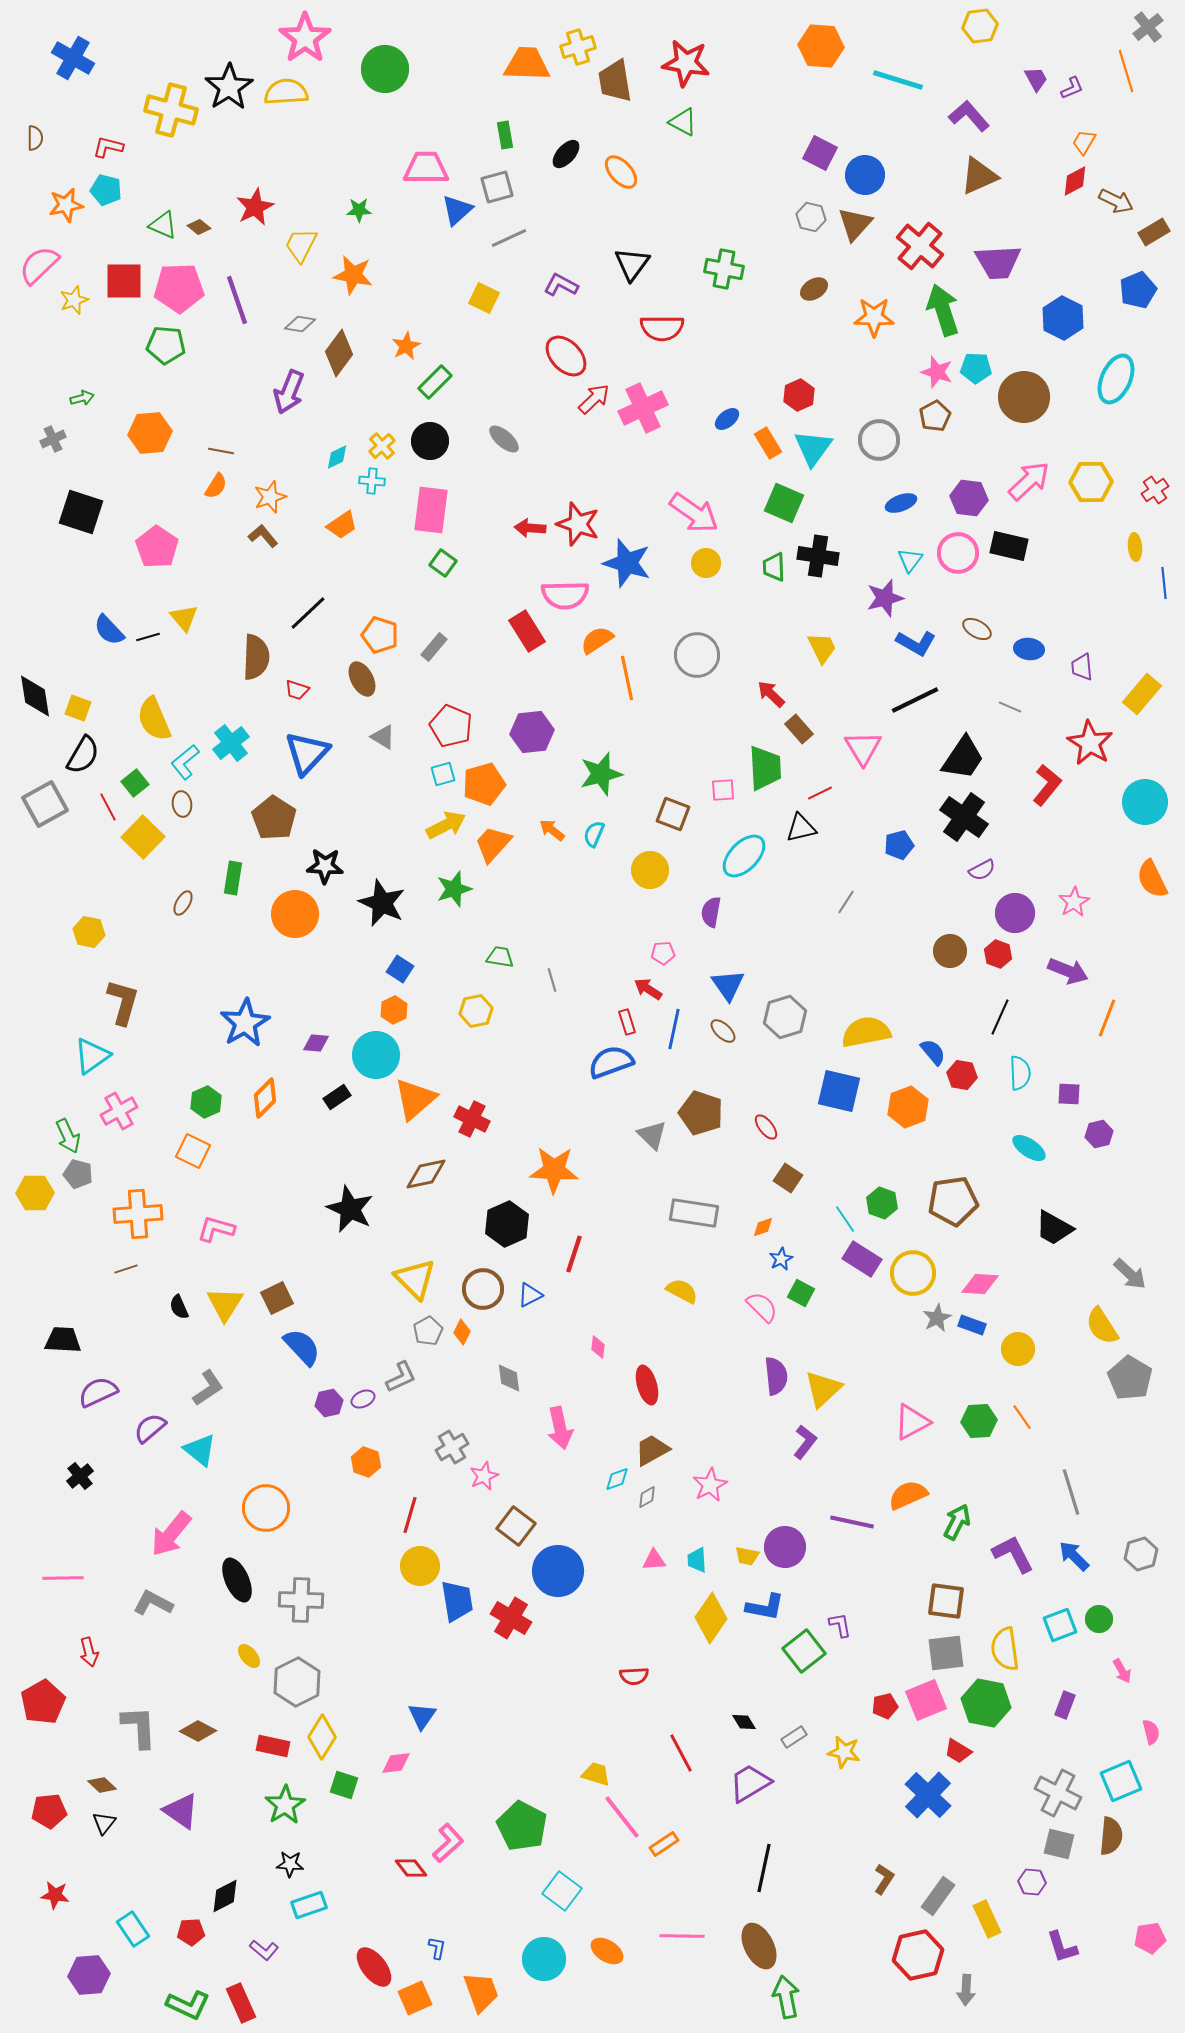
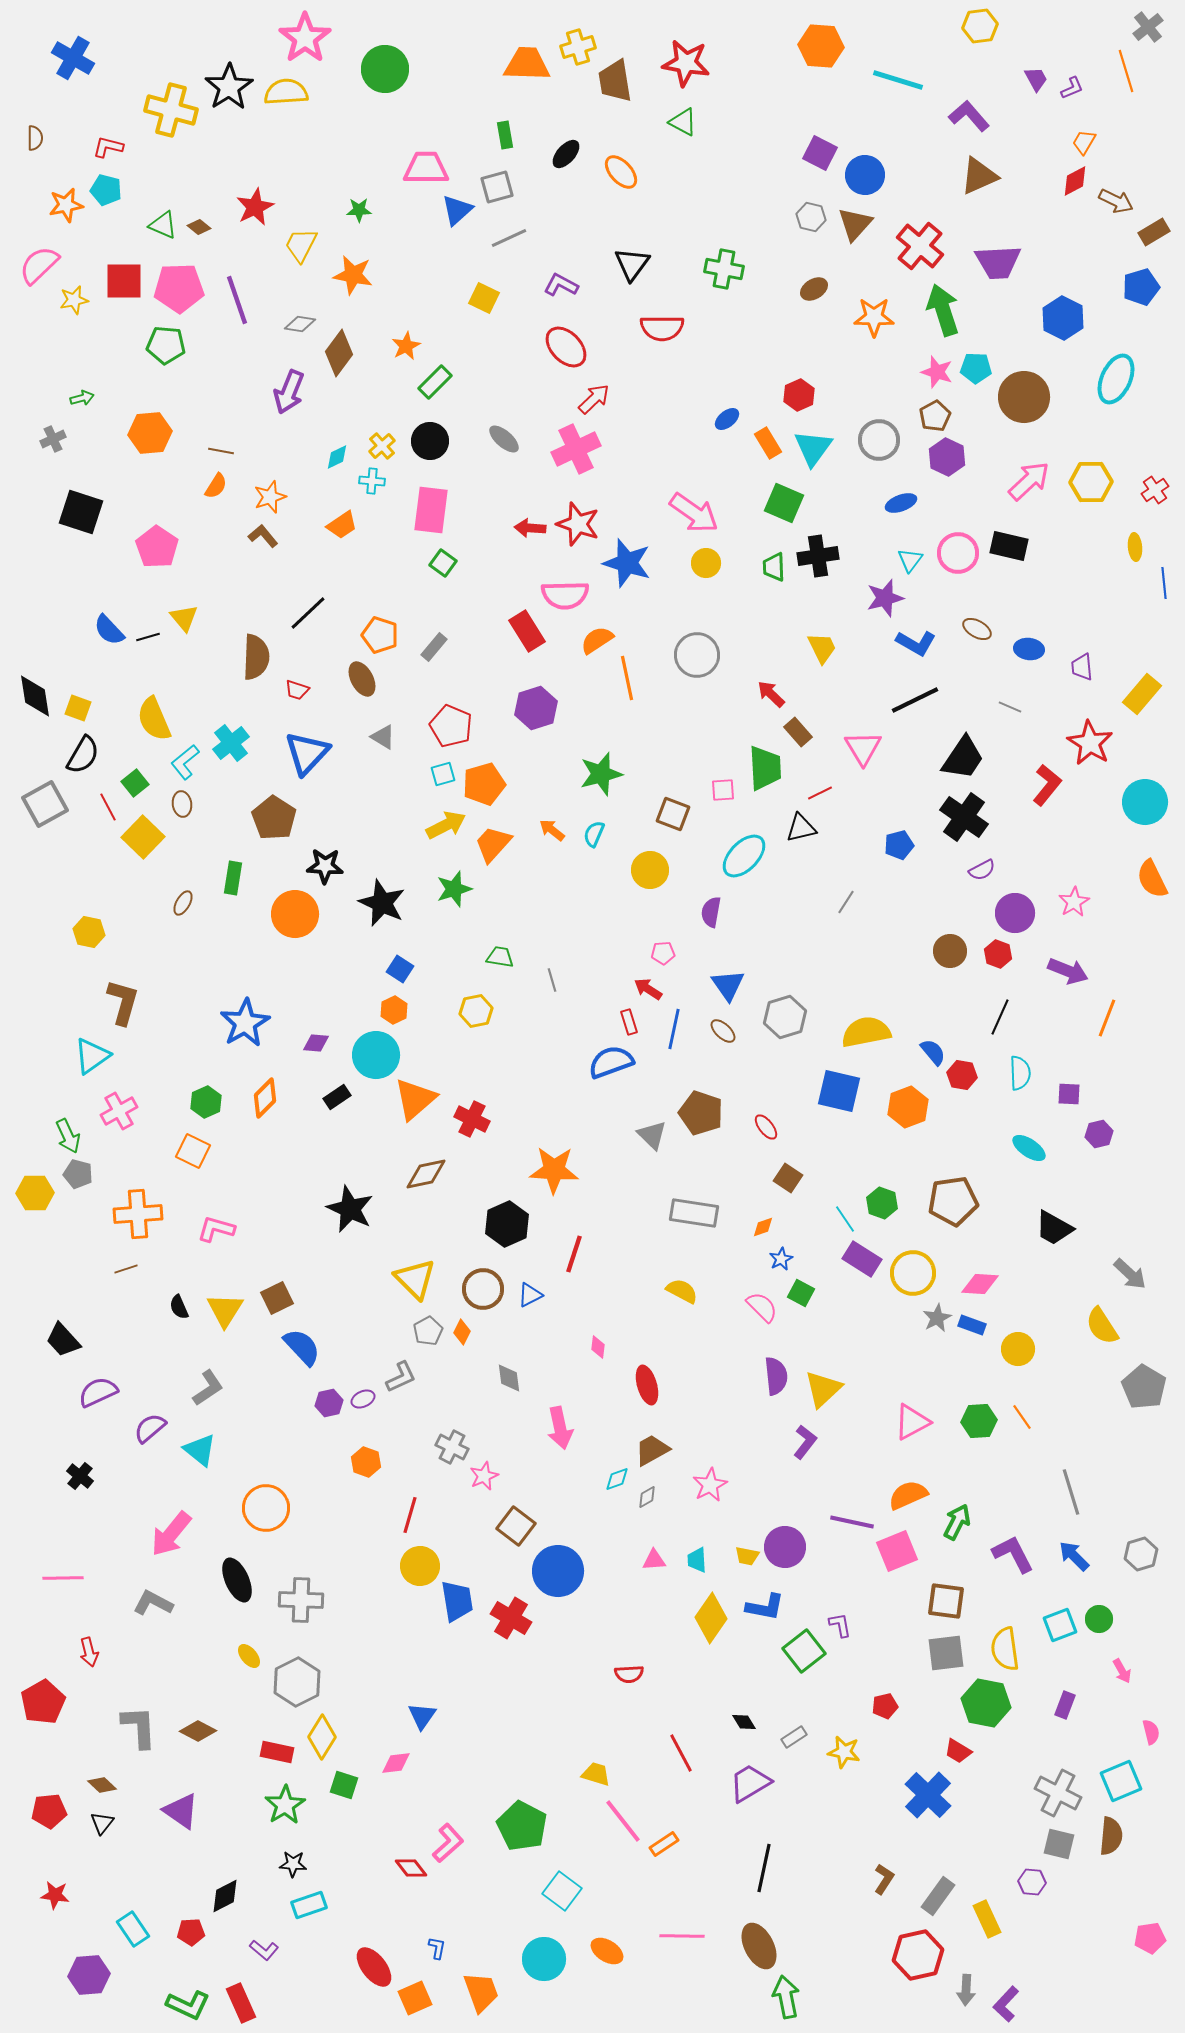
blue pentagon at (1138, 290): moved 3 px right, 3 px up; rotated 6 degrees clockwise
yellow star at (74, 300): rotated 8 degrees clockwise
red ellipse at (566, 356): moved 9 px up
pink cross at (643, 408): moved 67 px left, 41 px down
purple hexagon at (969, 498): moved 22 px left, 41 px up; rotated 18 degrees clockwise
black cross at (818, 556): rotated 18 degrees counterclockwise
brown rectangle at (799, 729): moved 1 px left, 3 px down
purple hexagon at (532, 732): moved 4 px right, 24 px up; rotated 12 degrees counterclockwise
red rectangle at (627, 1022): moved 2 px right
yellow triangle at (225, 1304): moved 6 px down
black trapezoid at (63, 1340): rotated 135 degrees counterclockwise
gray pentagon at (1130, 1378): moved 14 px right, 9 px down
gray cross at (452, 1447): rotated 32 degrees counterclockwise
black cross at (80, 1476): rotated 12 degrees counterclockwise
red semicircle at (634, 1676): moved 5 px left, 2 px up
pink square at (926, 1700): moved 29 px left, 149 px up
red rectangle at (273, 1746): moved 4 px right, 6 px down
pink line at (622, 1817): moved 1 px right, 4 px down
black triangle at (104, 1823): moved 2 px left
black star at (290, 1864): moved 3 px right
purple L-shape at (1062, 1947): moved 56 px left, 57 px down; rotated 60 degrees clockwise
